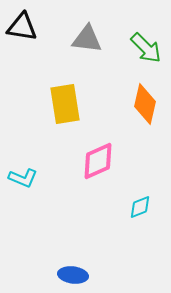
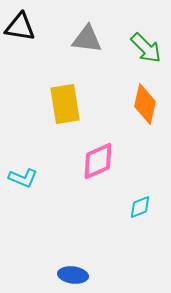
black triangle: moved 2 px left
